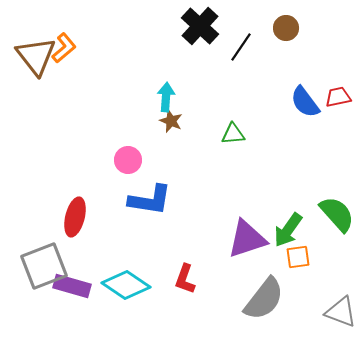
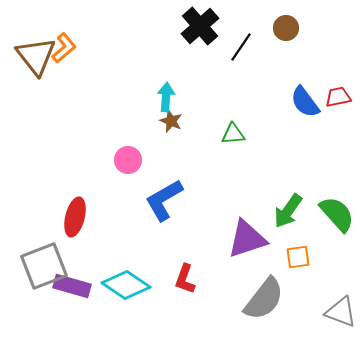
black cross: rotated 6 degrees clockwise
blue L-shape: moved 14 px right; rotated 141 degrees clockwise
green arrow: moved 19 px up
